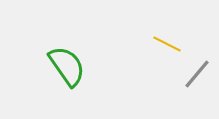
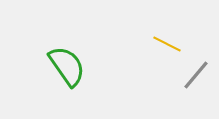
gray line: moved 1 px left, 1 px down
